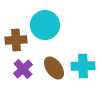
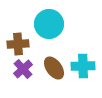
cyan circle: moved 4 px right, 1 px up
brown cross: moved 2 px right, 4 px down
